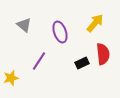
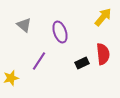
yellow arrow: moved 8 px right, 6 px up
